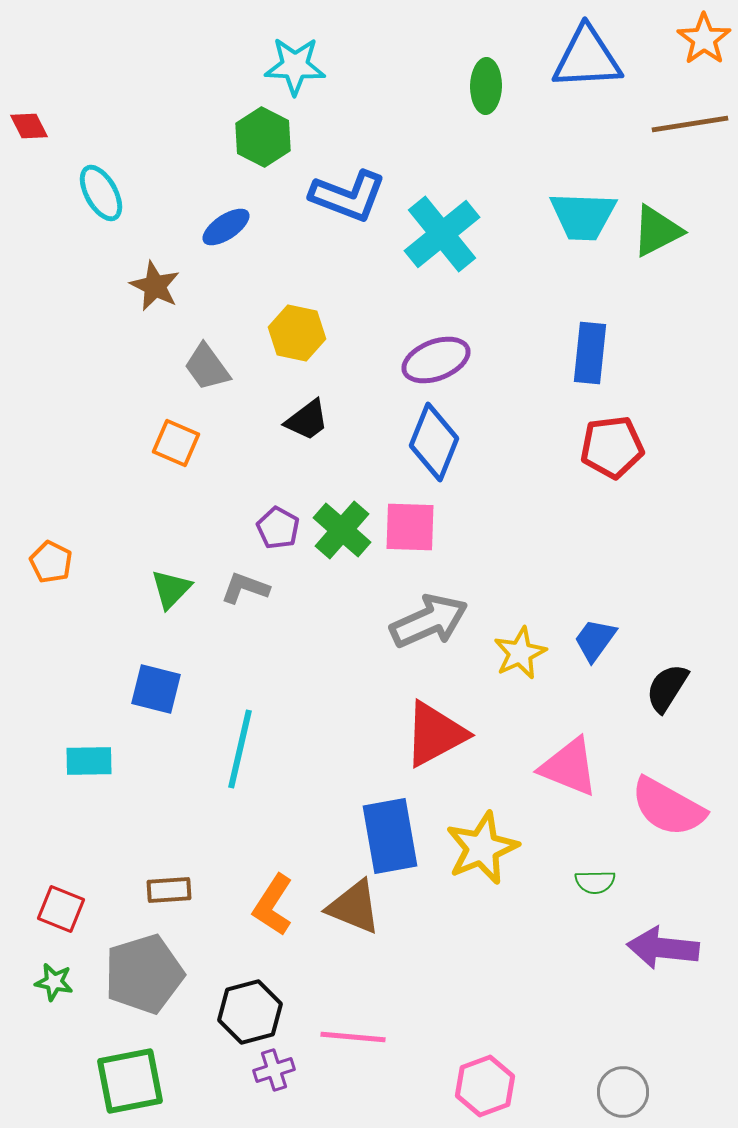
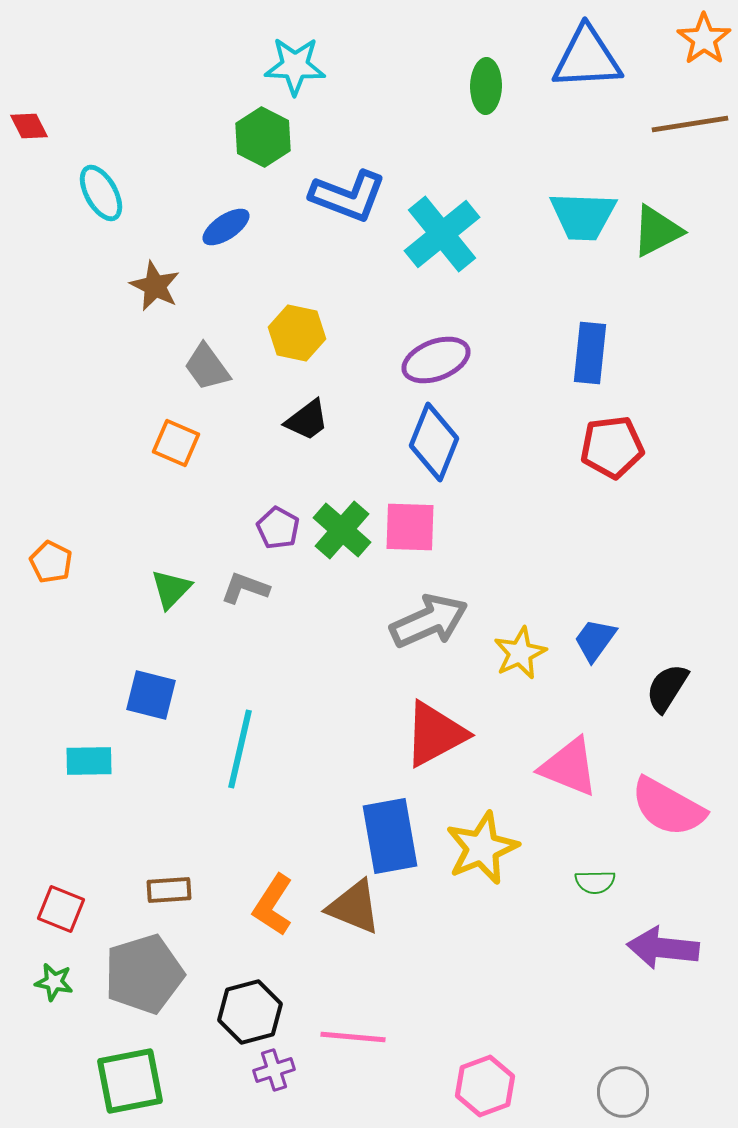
blue square at (156, 689): moved 5 px left, 6 px down
